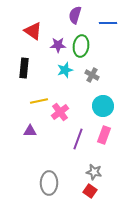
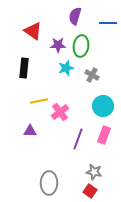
purple semicircle: moved 1 px down
cyan star: moved 1 px right, 2 px up
